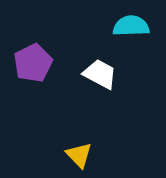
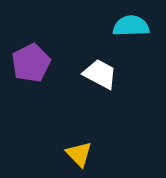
purple pentagon: moved 2 px left
yellow triangle: moved 1 px up
